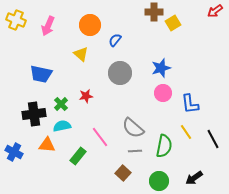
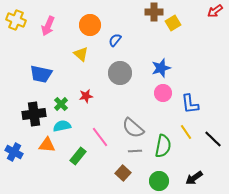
black line: rotated 18 degrees counterclockwise
green semicircle: moved 1 px left
